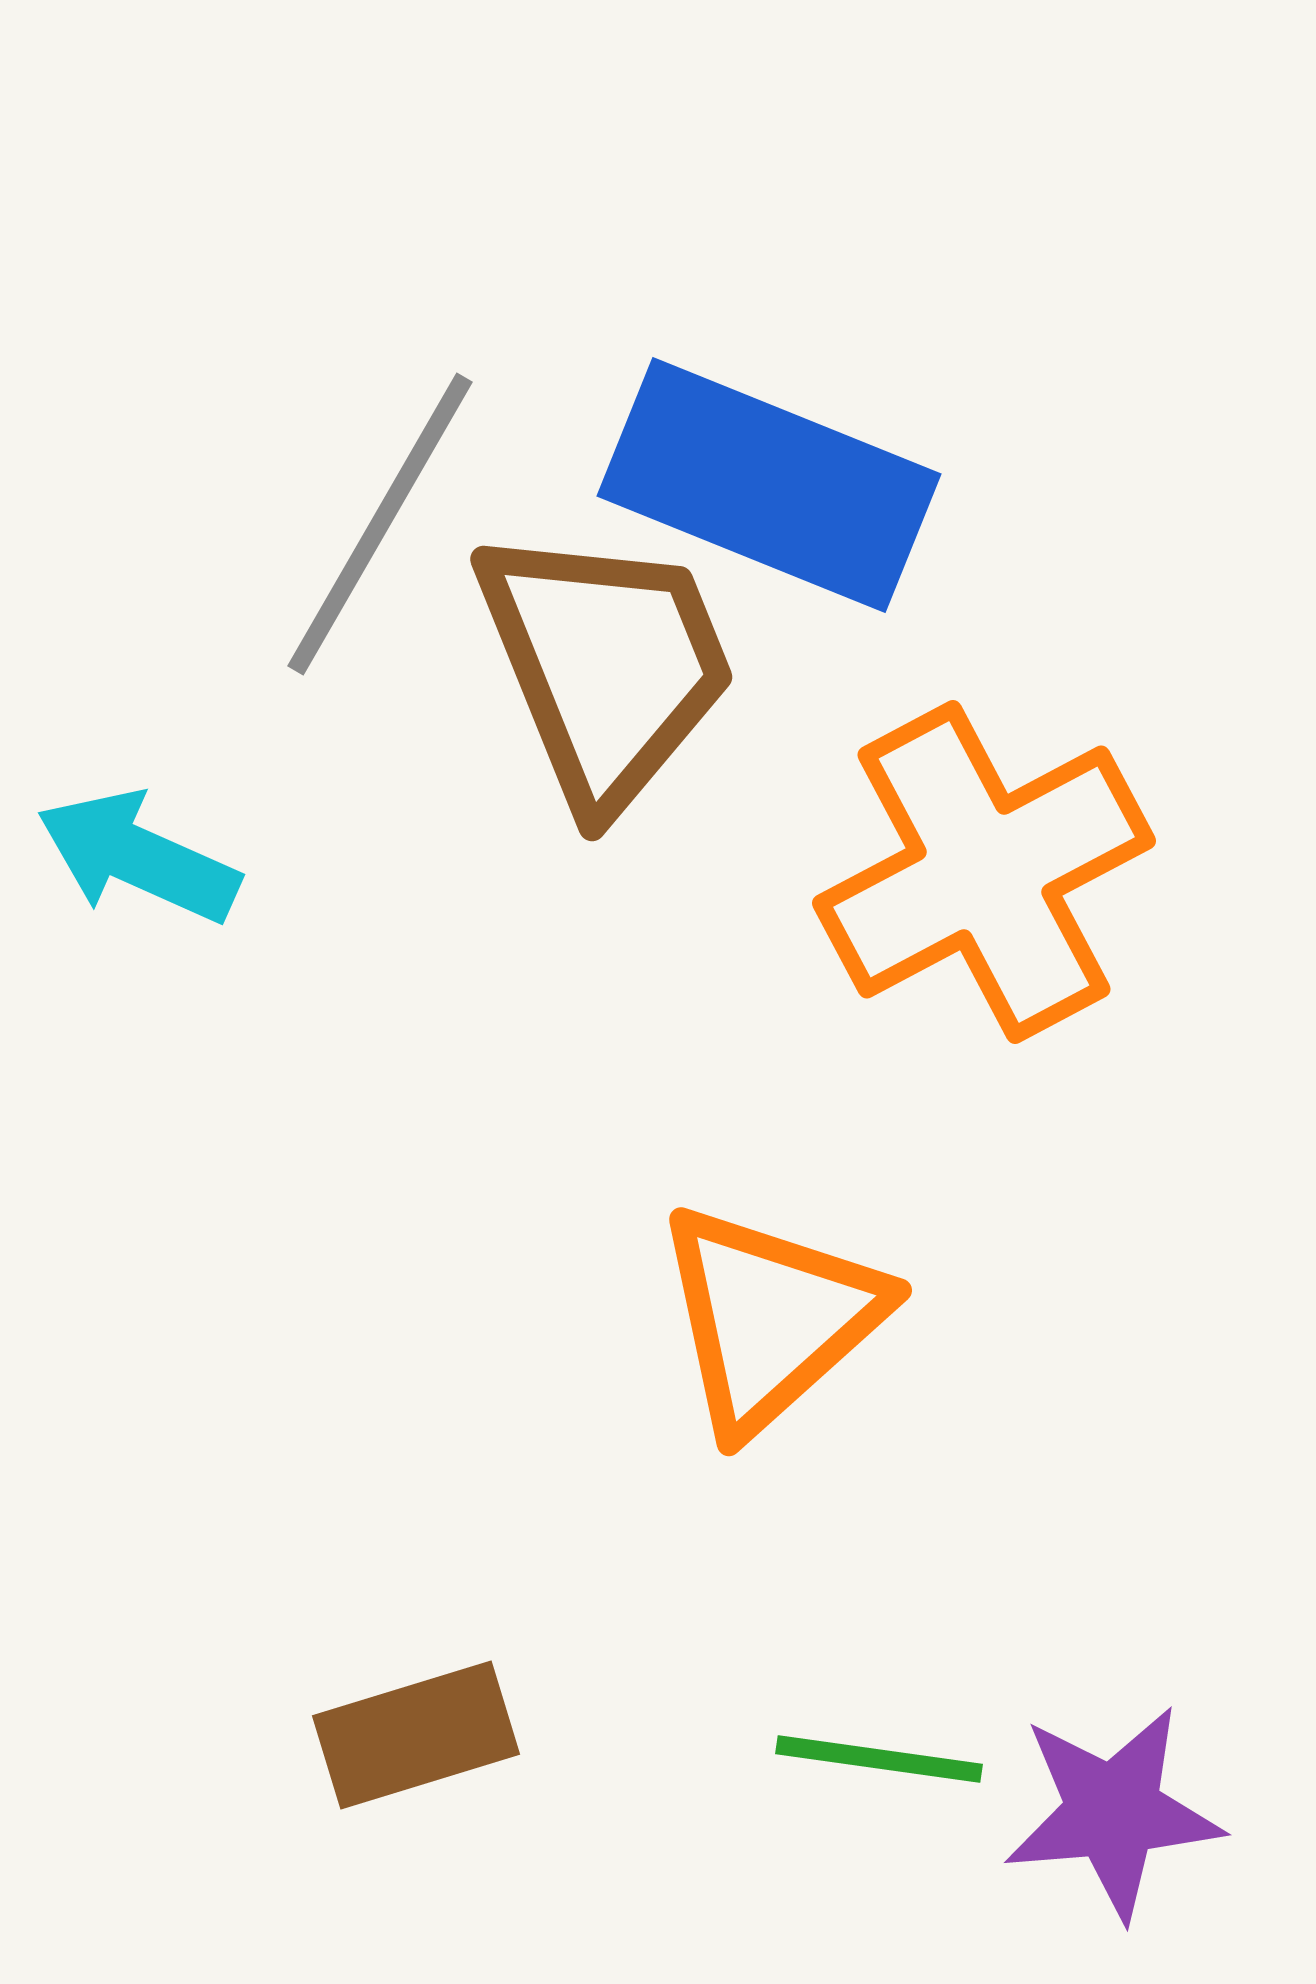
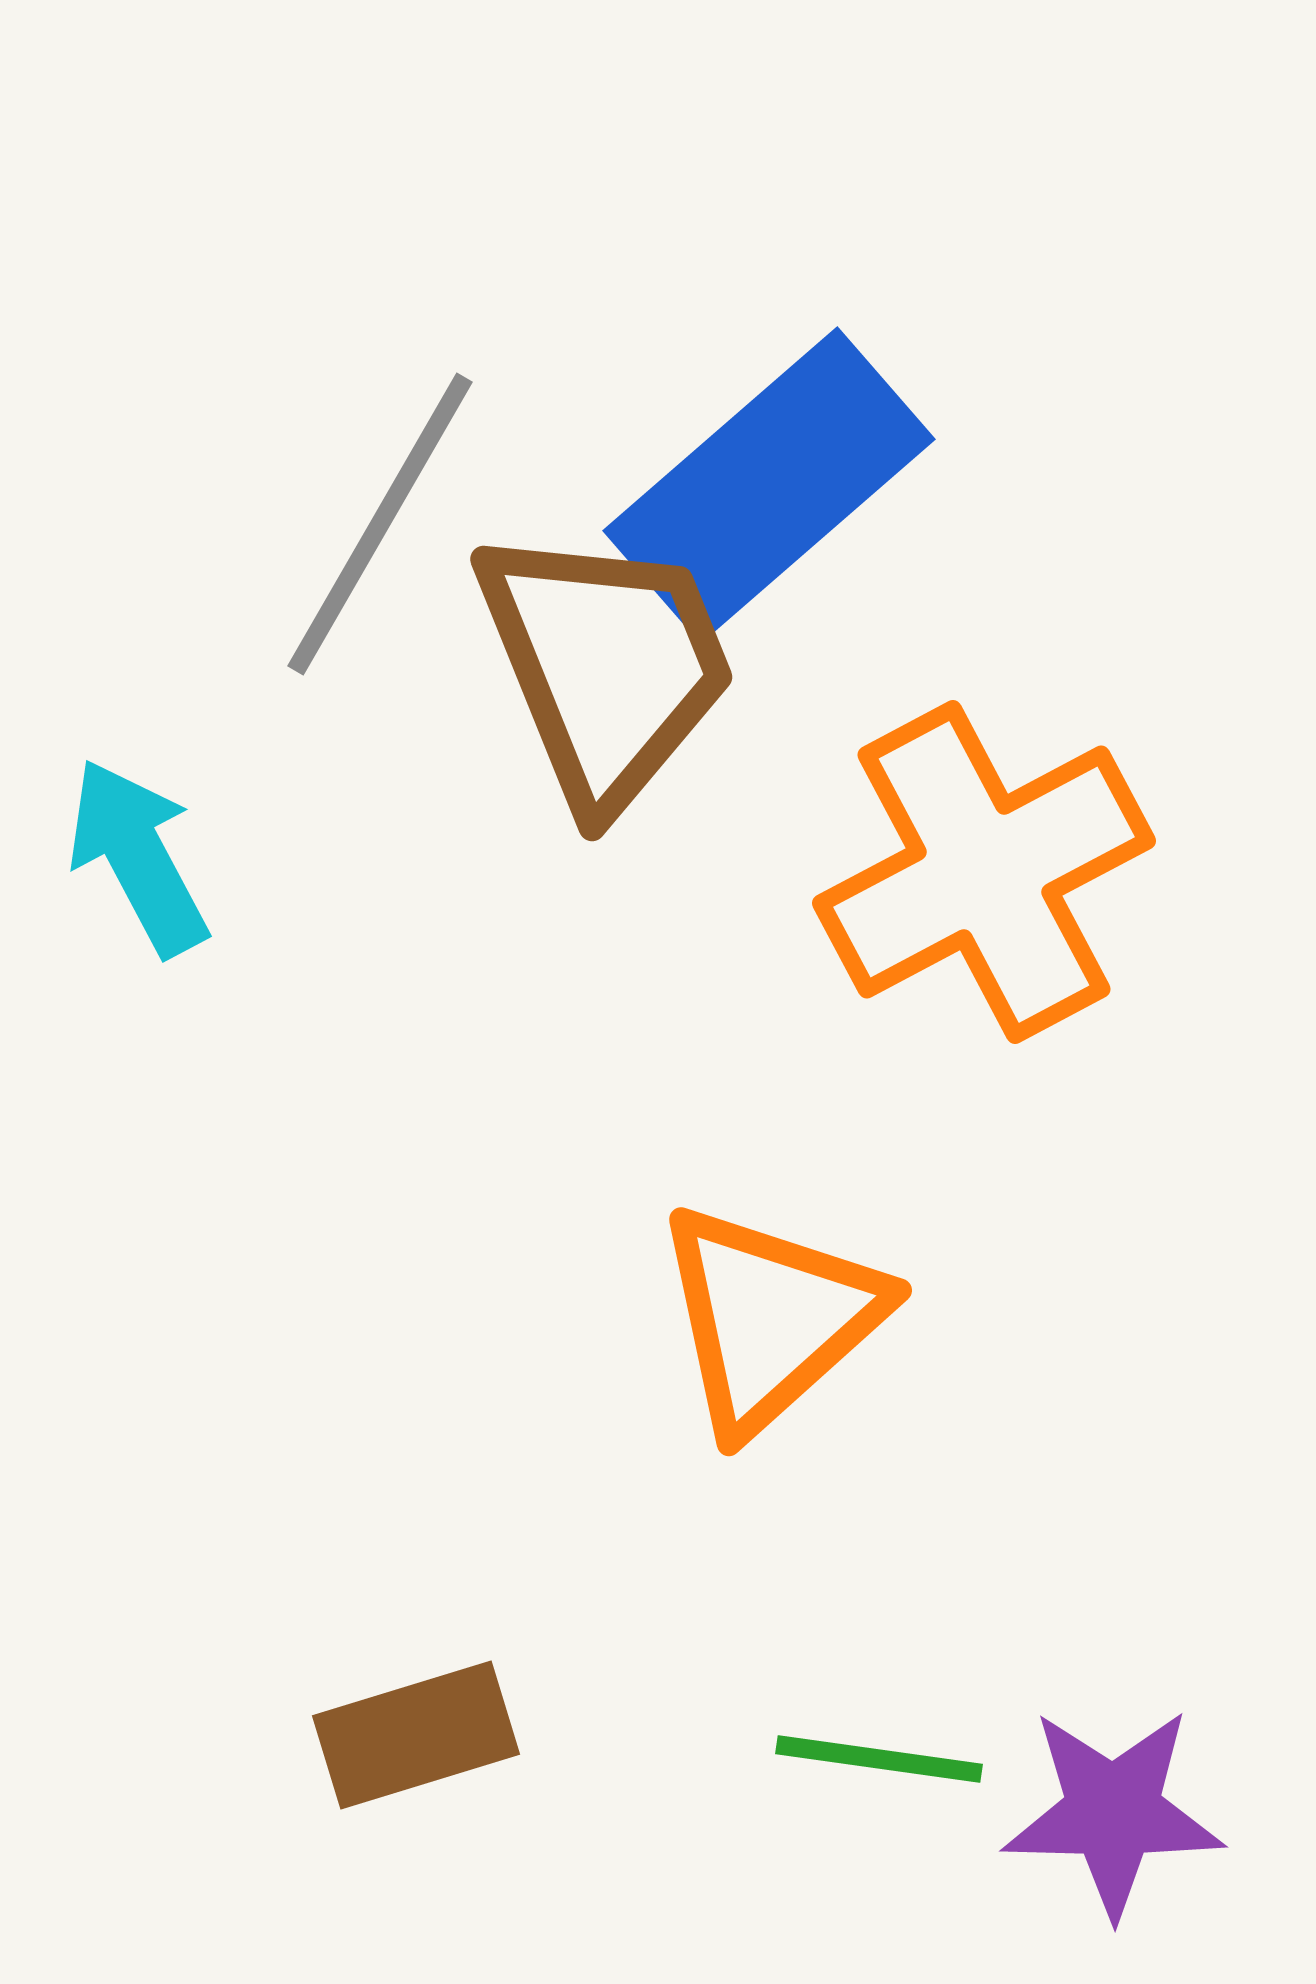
blue rectangle: rotated 63 degrees counterclockwise
cyan arrow: rotated 38 degrees clockwise
purple star: rotated 6 degrees clockwise
